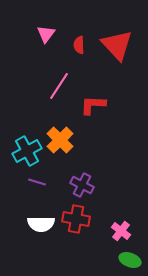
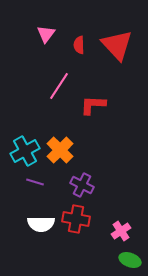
orange cross: moved 10 px down
cyan cross: moved 2 px left
purple line: moved 2 px left
pink cross: rotated 18 degrees clockwise
